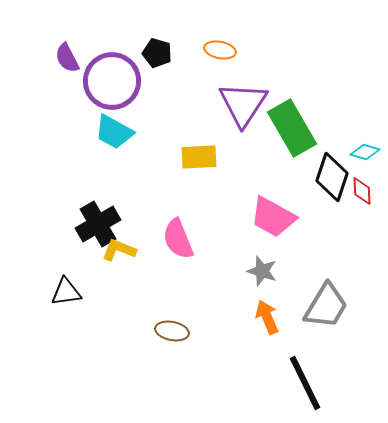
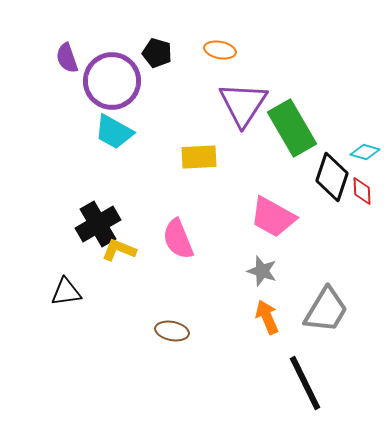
purple semicircle: rotated 8 degrees clockwise
gray trapezoid: moved 4 px down
